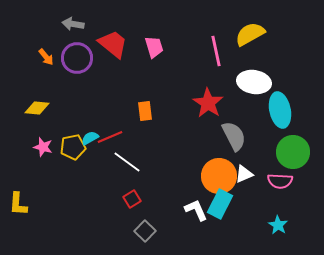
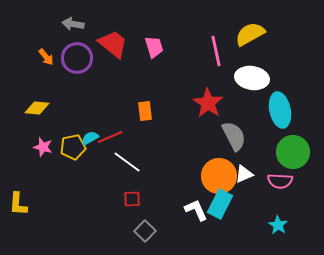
white ellipse: moved 2 px left, 4 px up
red square: rotated 30 degrees clockwise
